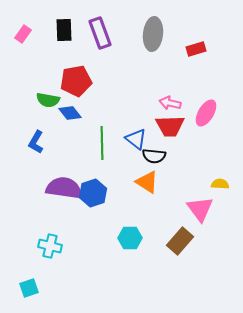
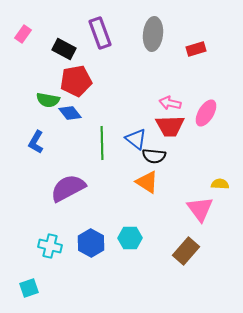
black rectangle: moved 19 px down; rotated 60 degrees counterclockwise
purple semicircle: moved 4 px right; rotated 36 degrees counterclockwise
blue hexagon: moved 2 px left, 50 px down; rotated 12 degrees counterclockwise
brown rectangle: moved 6 px right, 10 px down
